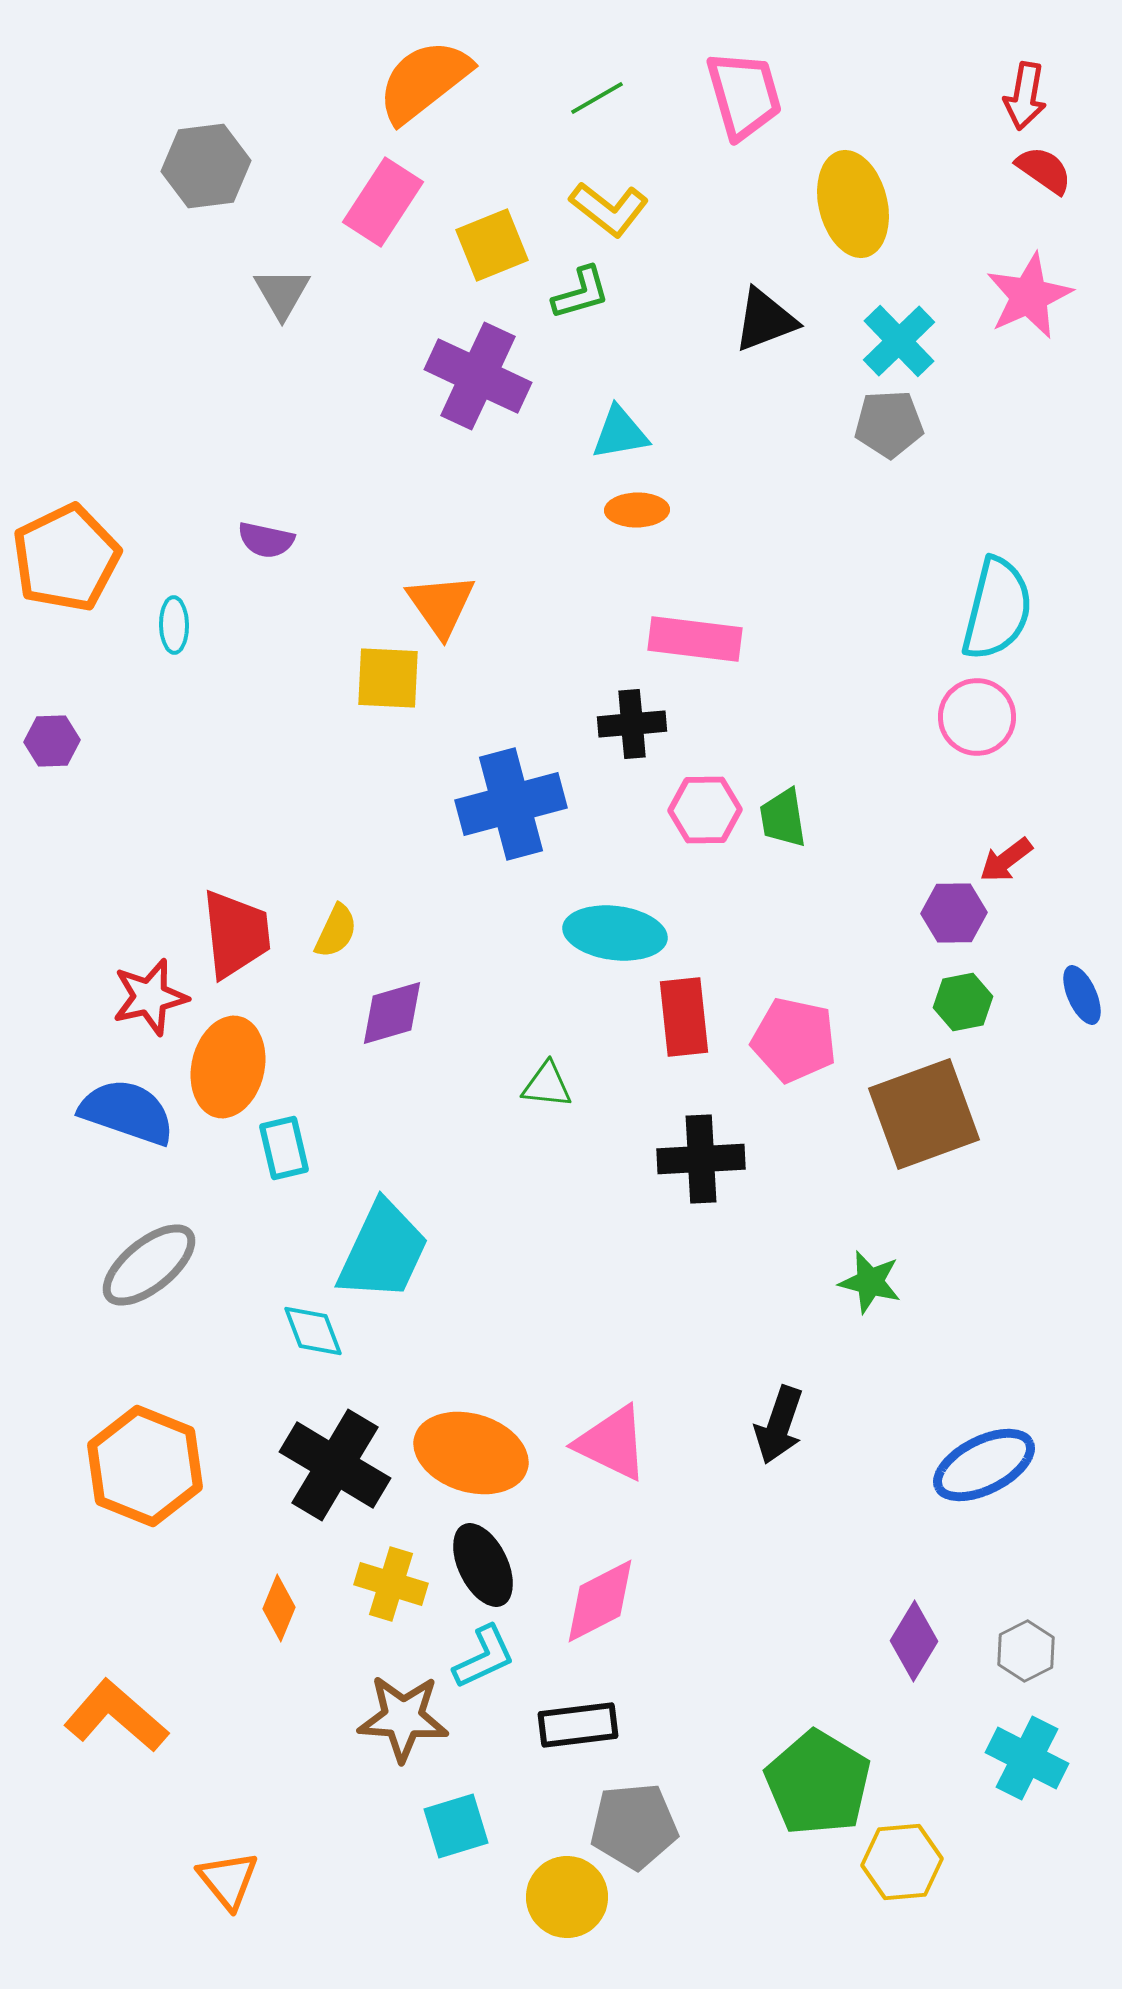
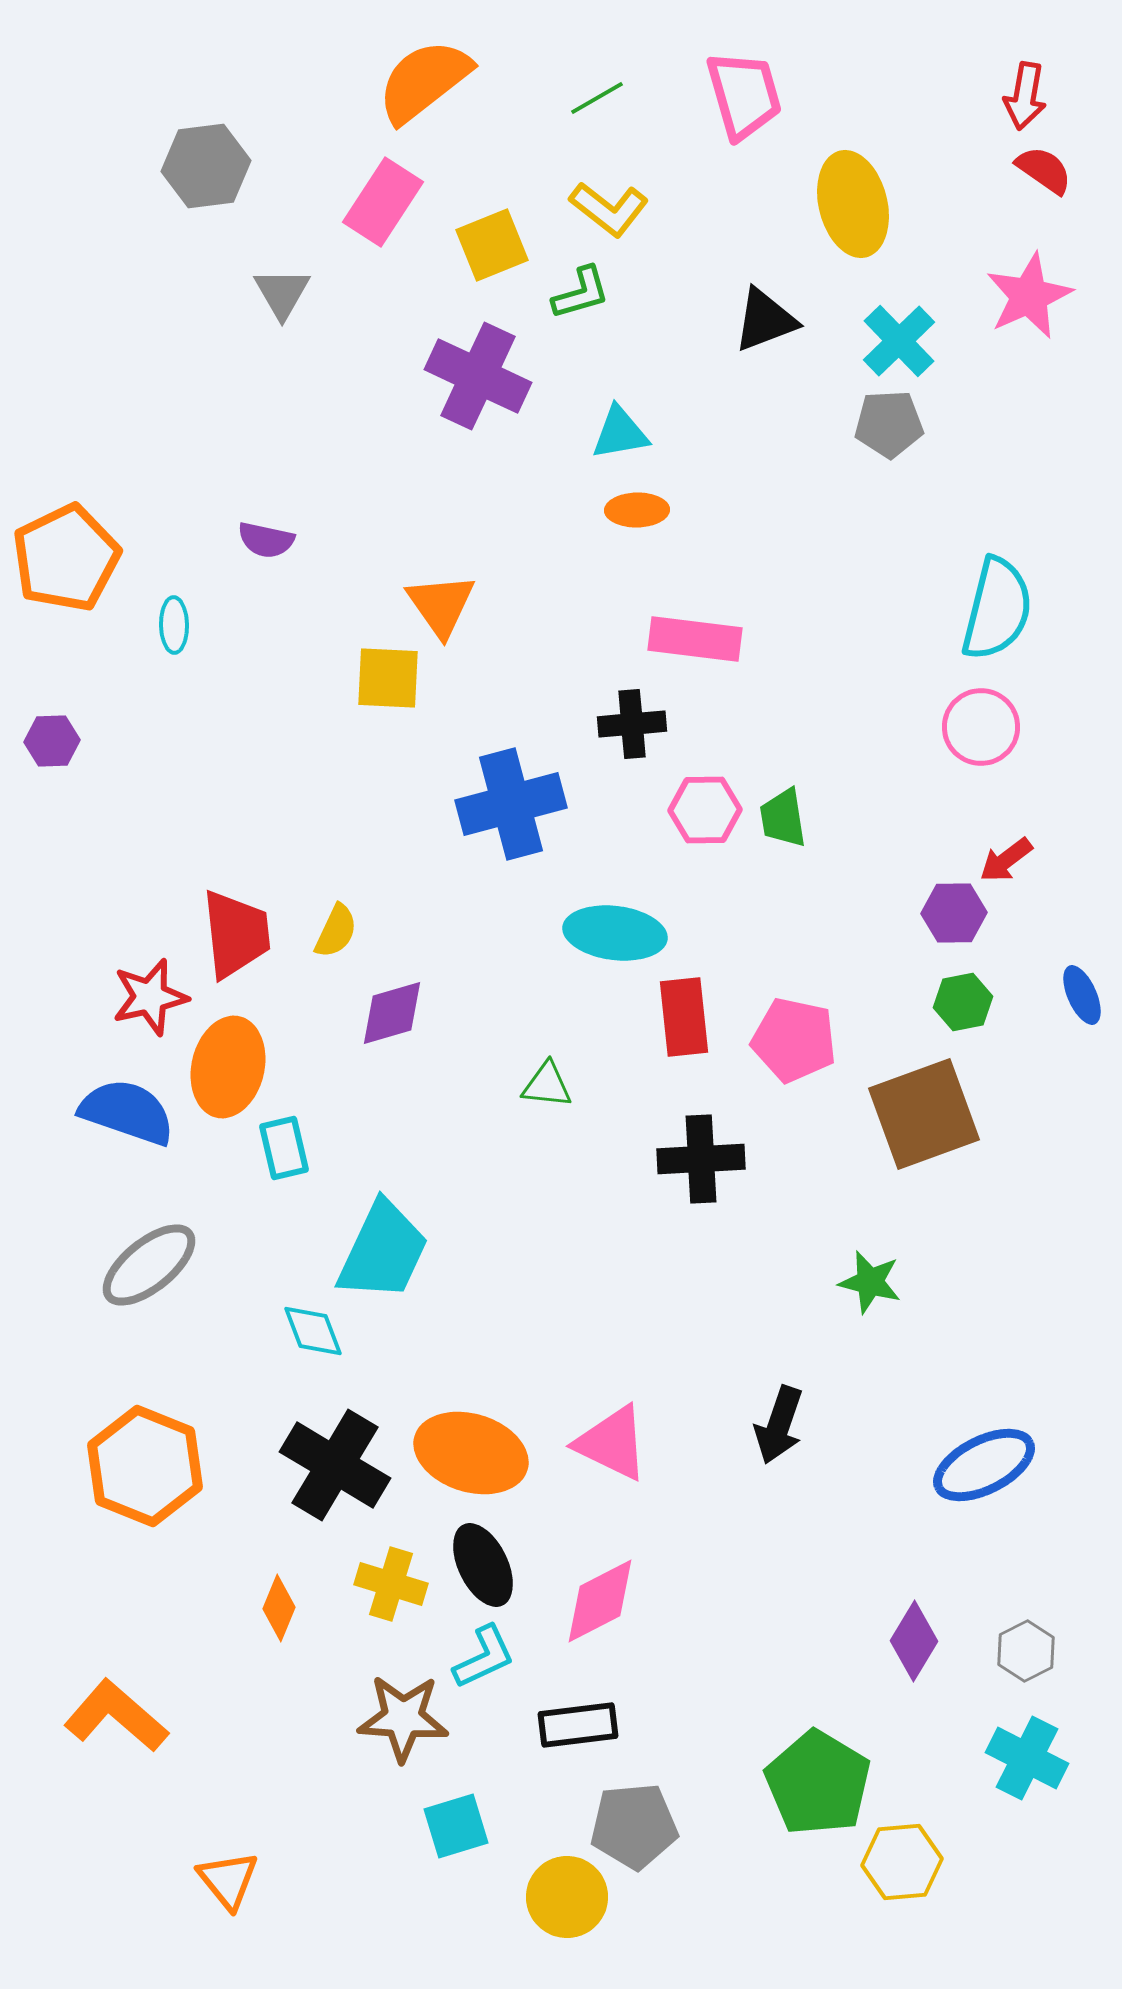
pink circle at (977, 717): moved 4 px right, 10 px down
